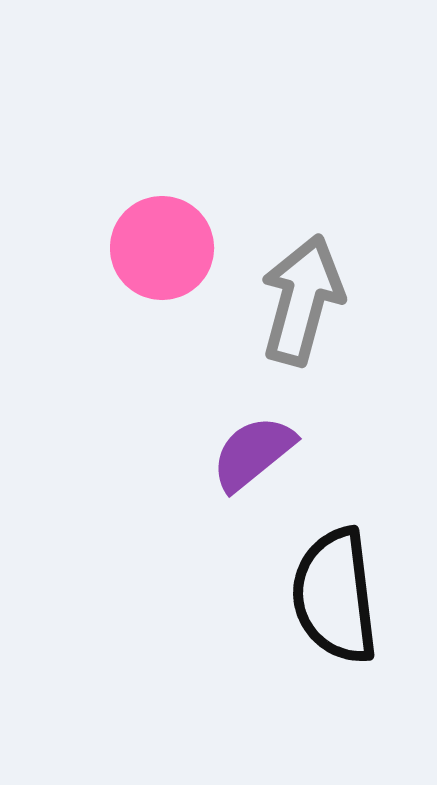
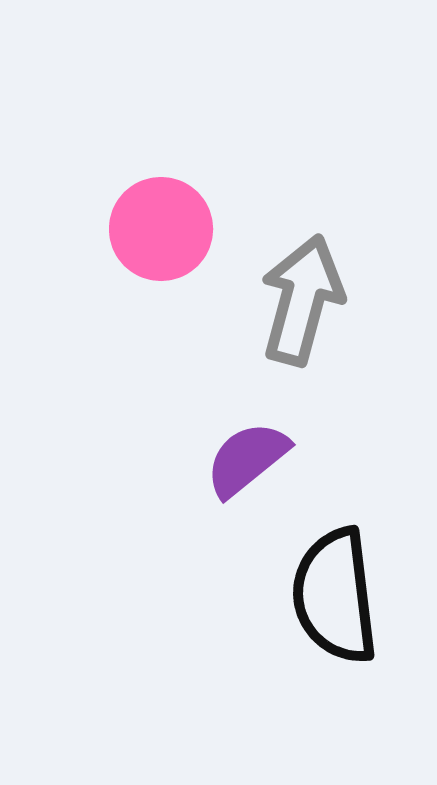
pink circle: moved 1 px left, 19 px up
purple semicircle: moved 6 px left, 6 px down
